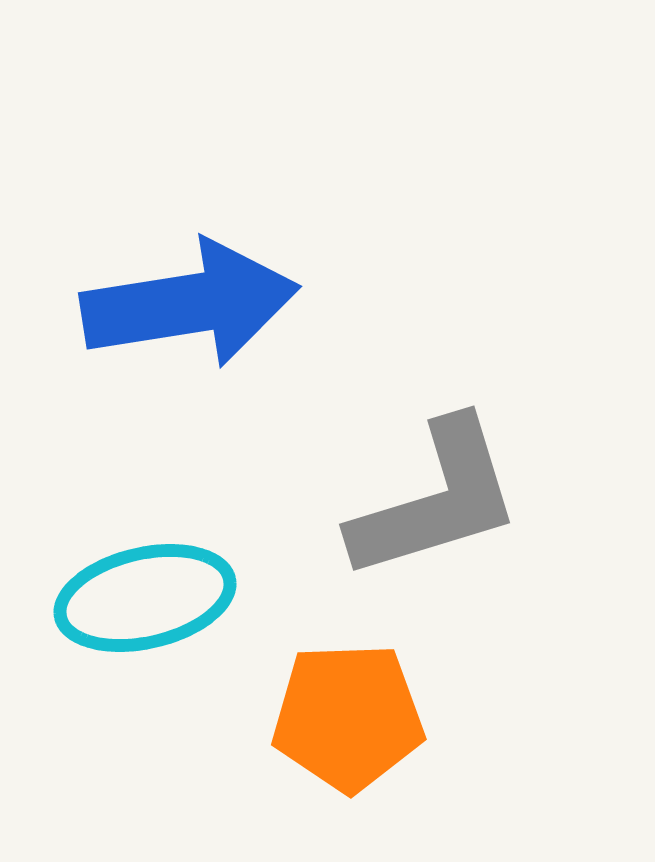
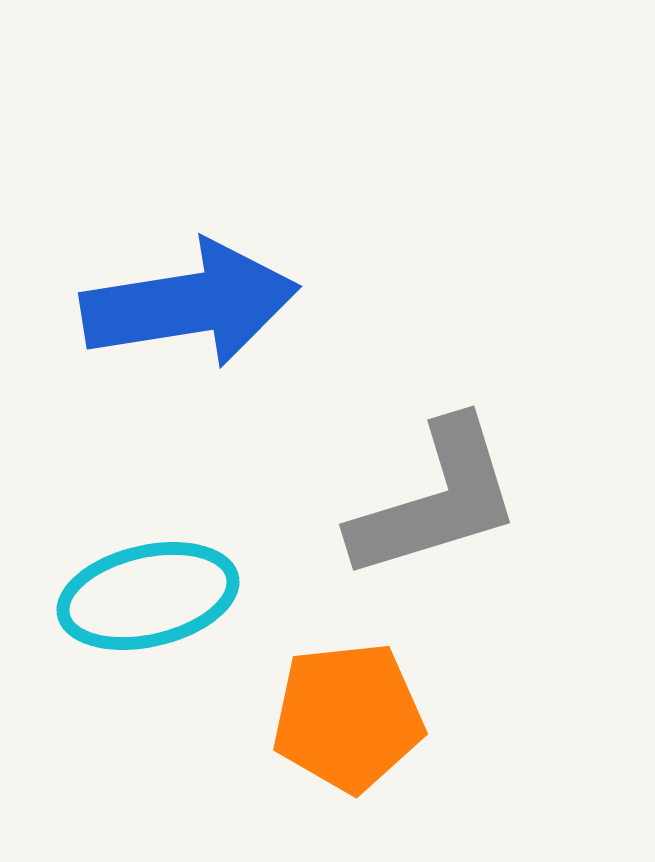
cyan ellipse: moved 3 px right, 2 px up
orange pentagon: rotated 4 degrees counterclockwise
